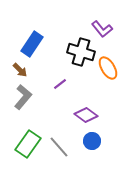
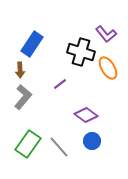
purple L-shape: moved 4 px right, 5 px down
brown arrow: rotated 42 degrees clockwise
